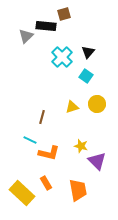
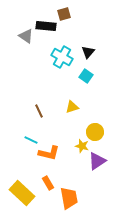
gray triangle: rotated 42 degrees counterclockwise
cyan cross: rotated 15 degrees counterclockwise
yellow circle: moved 2 px left, 28 px down
brown line: moved 3 px left, 6 px up; rotated 40 degrees counterclockwise
cyan line: moved 1 px right
yellow star: moved 1 px right
purple triangle: rotated 42 degrees clockwise
orange rectangle: moved 2 px right
orange trapezoid: moved 9 px left, 8 px down
